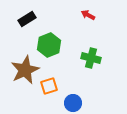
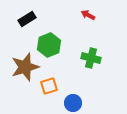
brown star: moved 3 px up; rotated 8 degrees clockwise
